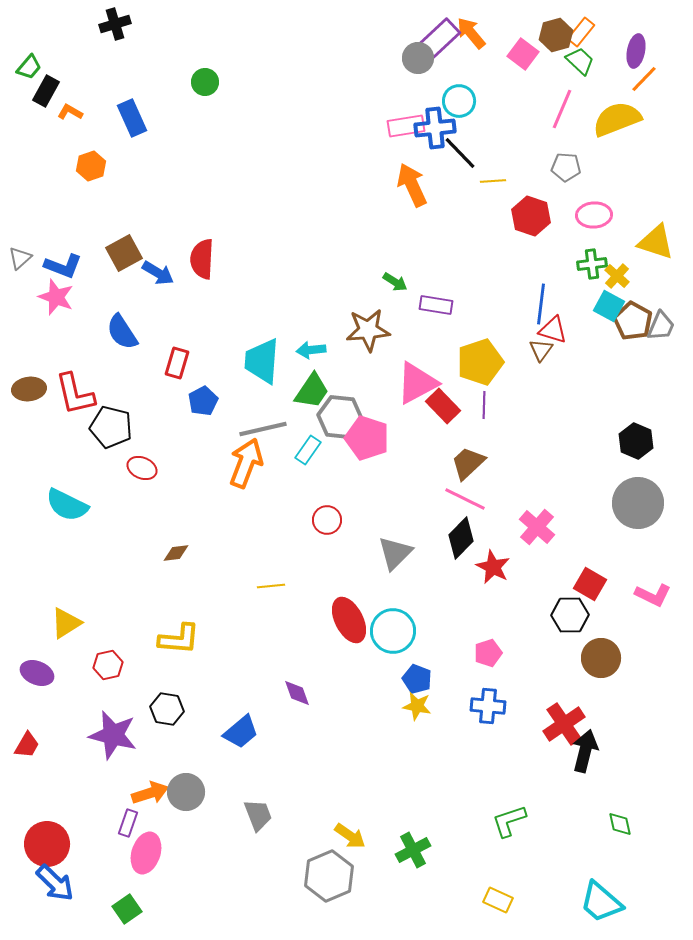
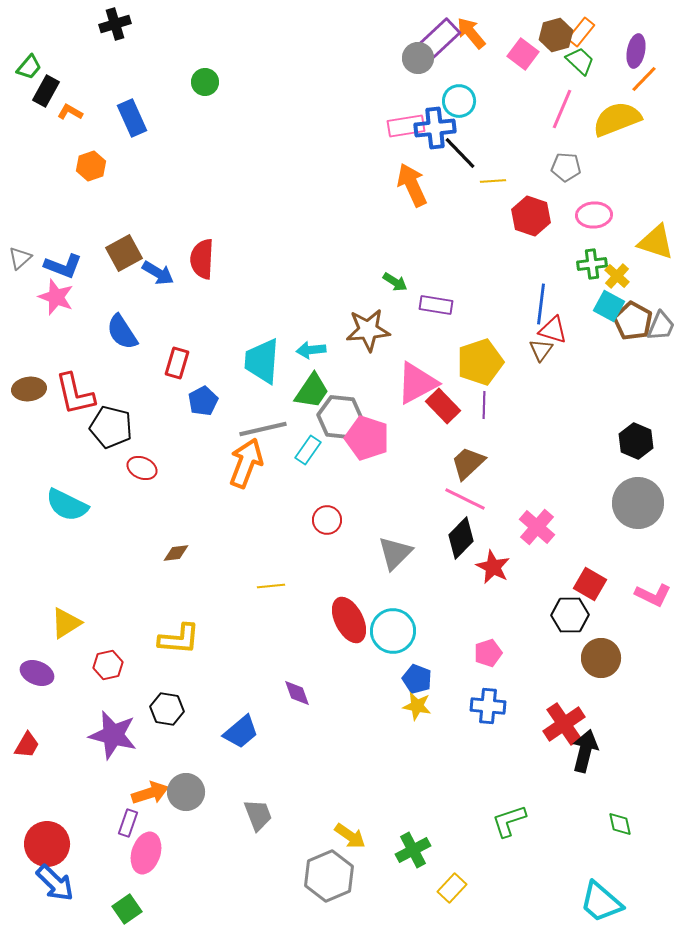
yellow rectangle at (498, 900): moved 46 px left, 12 px up; rotated 72 degrees counterclockwise
